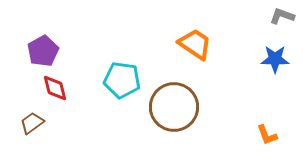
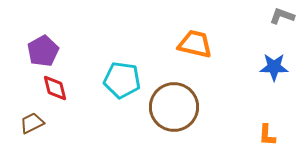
orange trapezoid: rotated 21 degrees counterclockwise
blue star: moved 1 px left, 8 px down
brown trapezoid: rotated 10 degrees clockwise
orange L-shape: rotated 25 degrees clockwise
